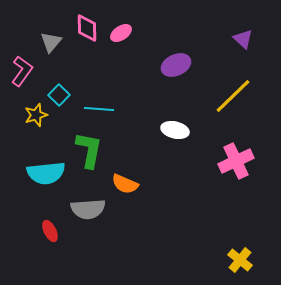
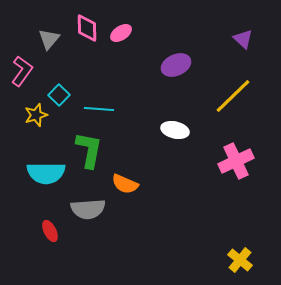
gray triangle: moved 2 px left, 3 px up
cyan semicircle: rotated 6 degrees clockwise
